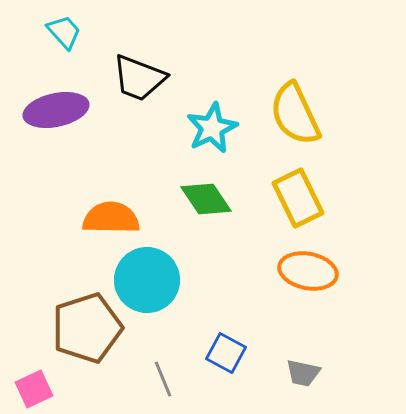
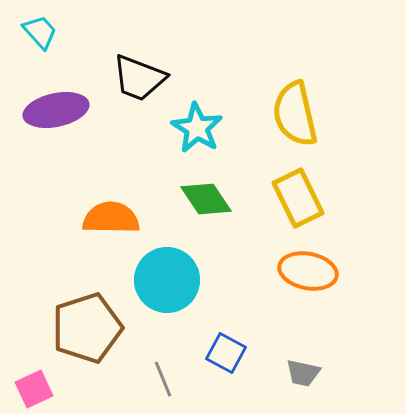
cyan trapezoid: moved 24 px left
yellow semicircle: rotated 12 degrees clockwise
cyan star: moved 15 px left; rotated 15 degrees counterclockwise
cyan circle: moved 20 px right
